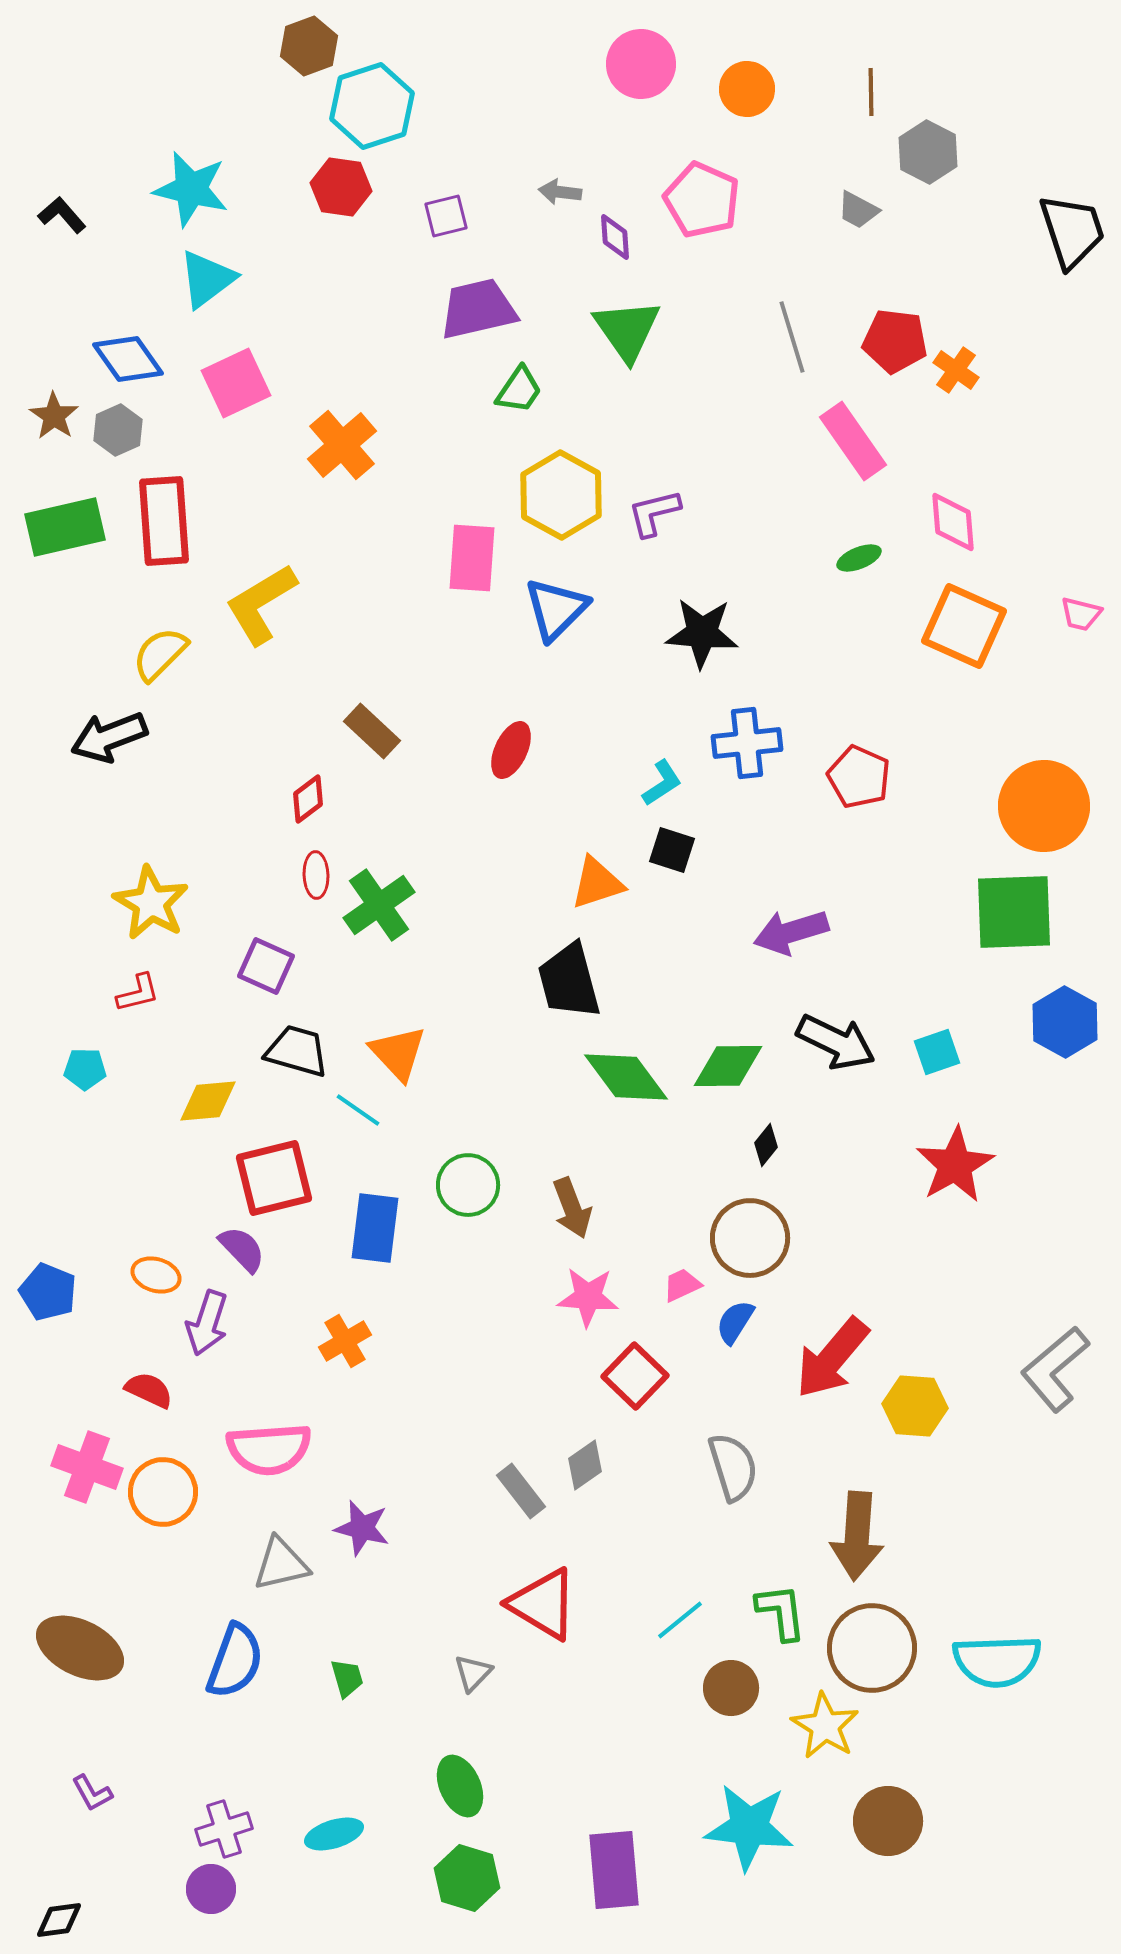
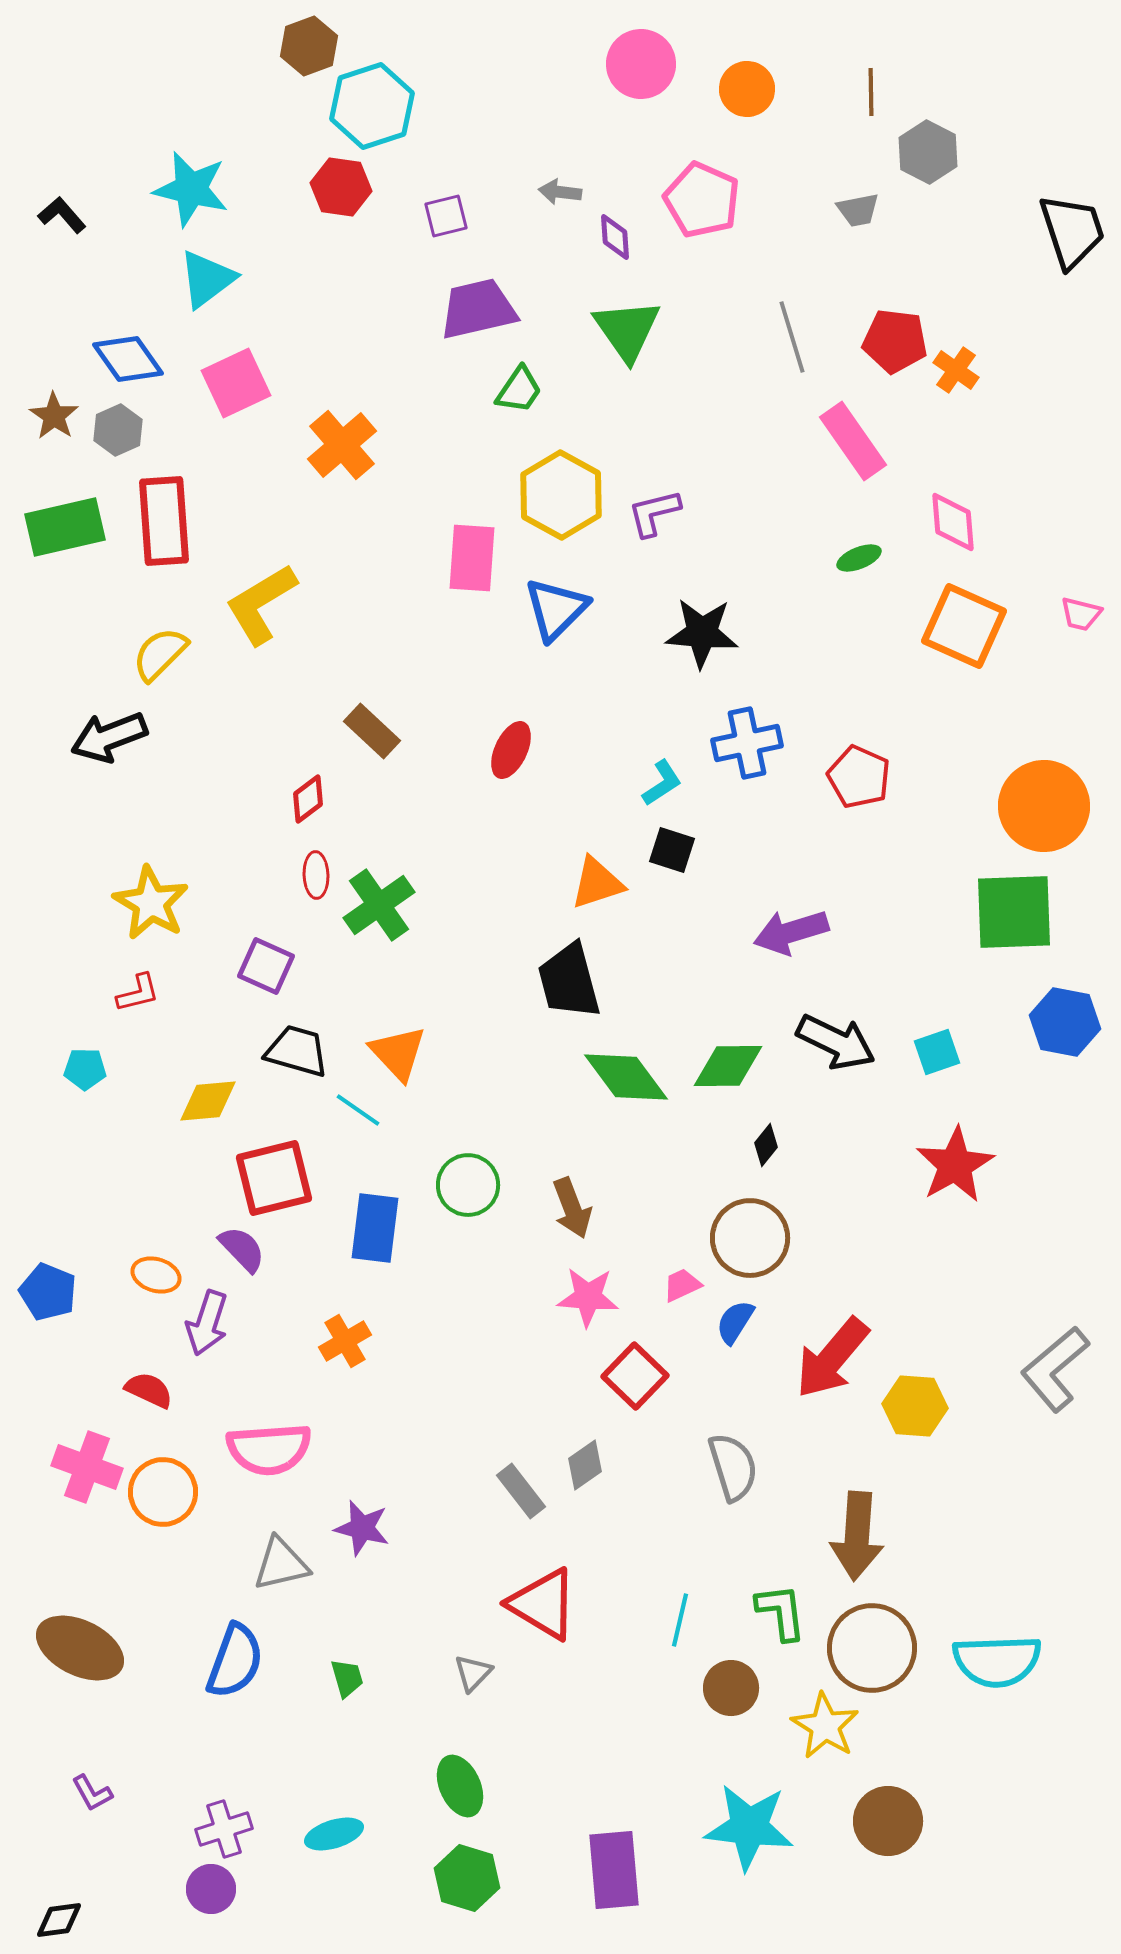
gray trapezoid at (858, 210): rotated 39 degrees counterclockwise
blue cross at (747, 743): rotated 6 degrees counterclockwise
blue hexagon at (1065, 1022): rotated 18 degrees counterclockwise
cyan line at (680, 1620): rotated 38 degrees counterclockwise
